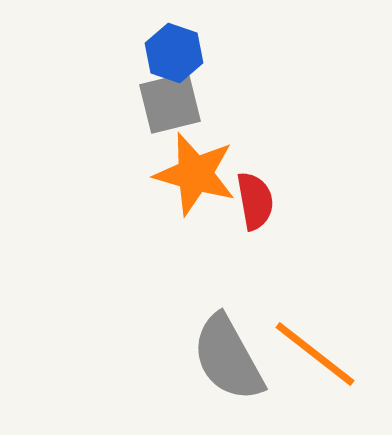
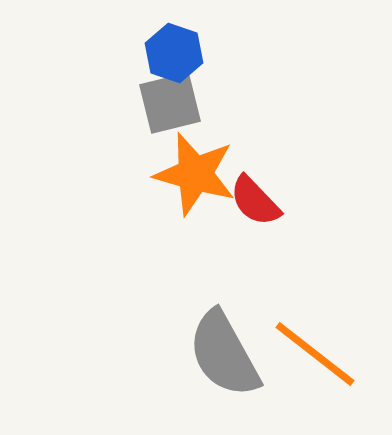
red semicircle: rotated 146 degrees clockwise
gray semicircle: moved 4 px left, 4 px up
